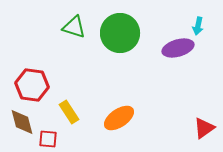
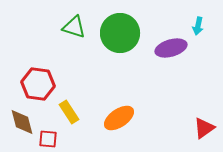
purple ellipse: moved 7 px left
red hexagon: moved 6 px right, 1 px up
